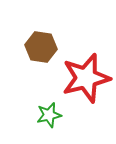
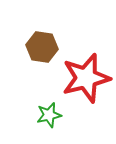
brown hexagon: moved 1 px right
